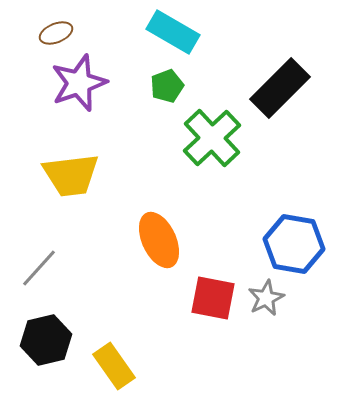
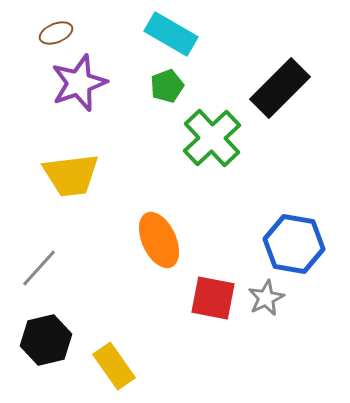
cyan rectangle: moved 2 px left, 2 px down
